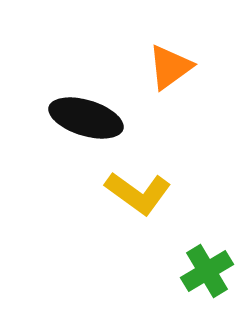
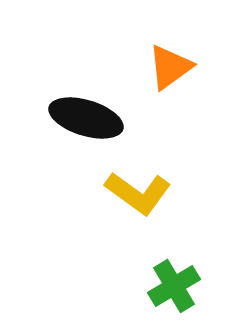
green cross: moved 33 px left, 15 px down
